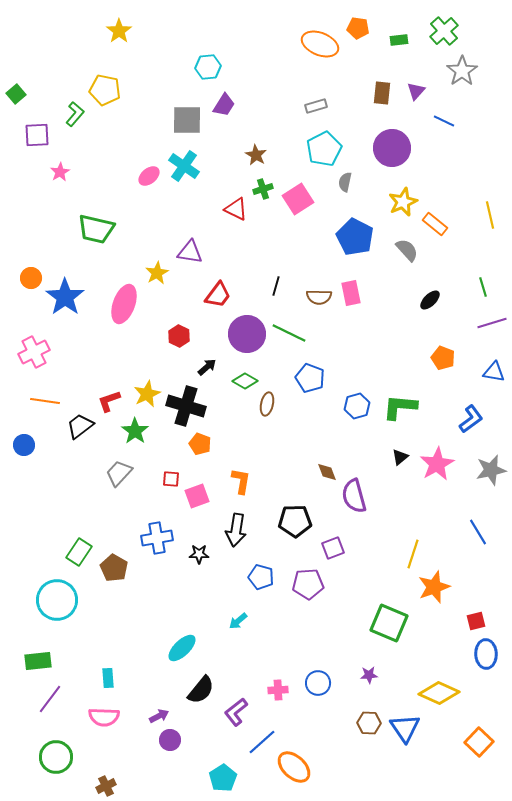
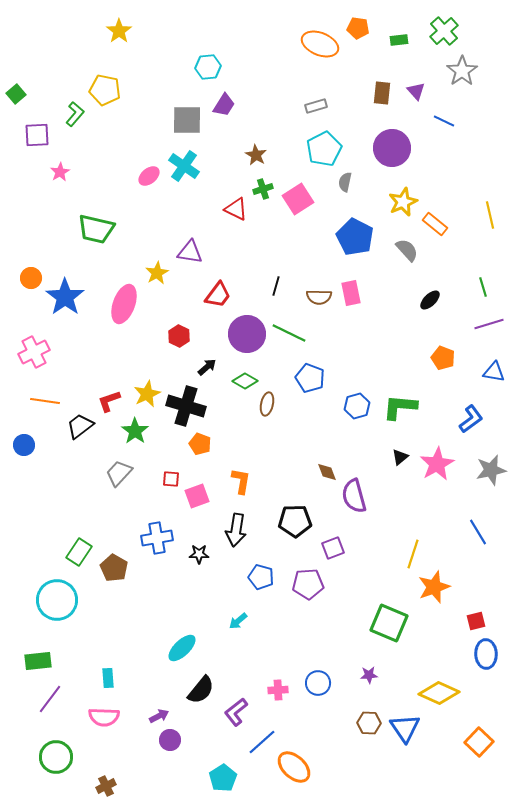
purple triangle at (416, 91): rotated 24 degrees counterclockwise
purple line at (492, 323): moved 3 px left, 1 px down
